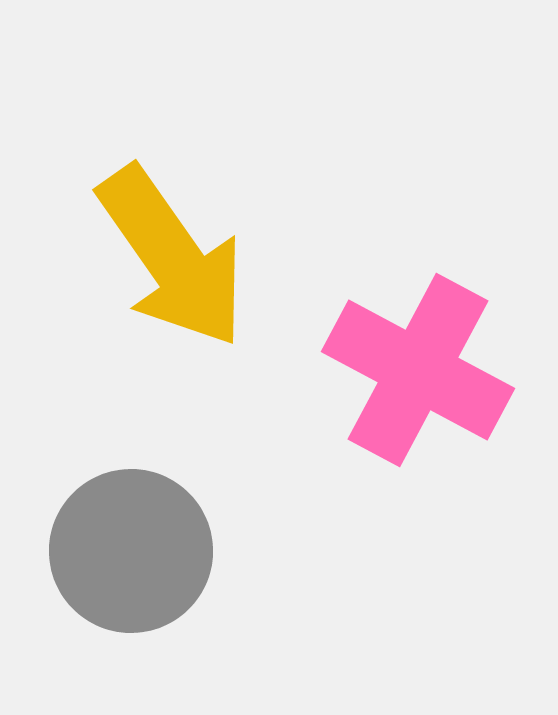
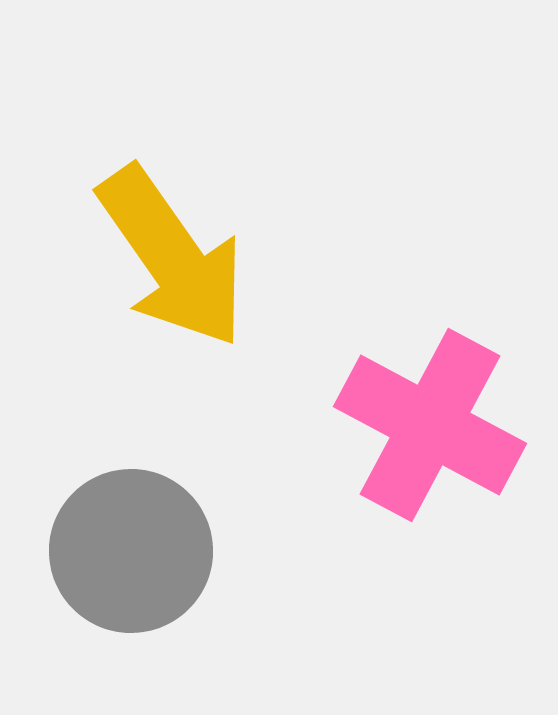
pink cross: moved 12 px right, 55 px down
